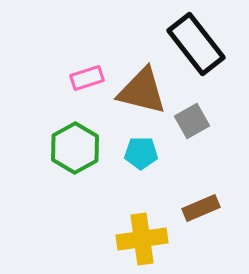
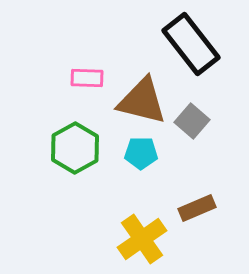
black rectangle: moved 5 px left
pink rectangle: rotated 20 degrees clockwise
brown triangle: moved 10 px down
gray square: rotated 20 degrees counterclockwise
brown rectangle: moved 4 px left
yellow cross: rotated 27 degrees counterclockwise
